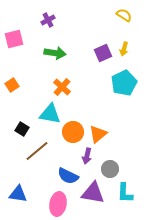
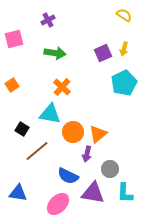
purple arrow: moved 2 px up
blue triangle: moved 1 px up
pink ellipse: rotated 35 degrees clockwise
